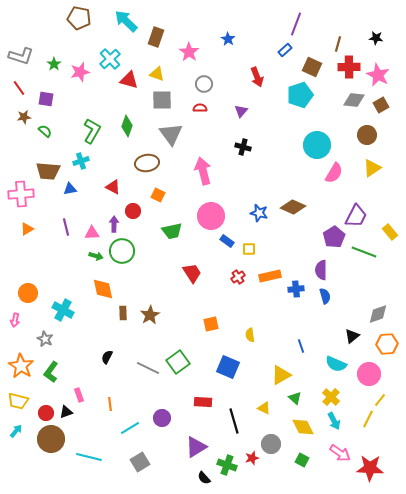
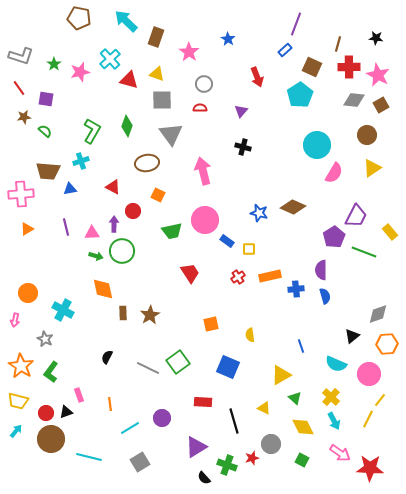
cyan pentagon at (300, 95): rotated 15 degrees counterclockwise
pink circle at (211, 216): moved 6 px left, 4 px down
red trapezoid at (192, 273): moved 2 px left
